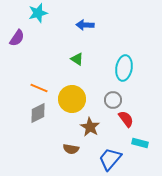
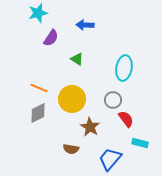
purple semicircle: moved 34 px right
